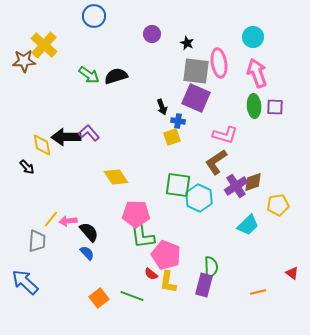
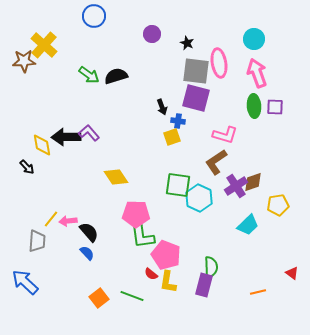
cyan circle at (253, 37): moved 1 px right, 2 px down
purple square at (196, 98): rotated 8 degrees counterclockwise
